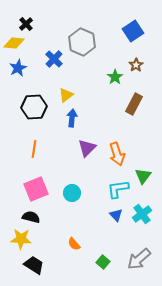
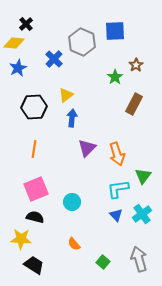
blue square: moved 18 px left; rotated 30 degrees clockwise
cyan circle: moved 9 px down
black semicircle: moved 4 px right
gray arrow: rotated 115 degrees clockwise
